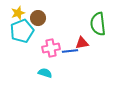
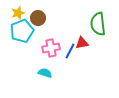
blue line: rotated 56 degrees counterclockwise
